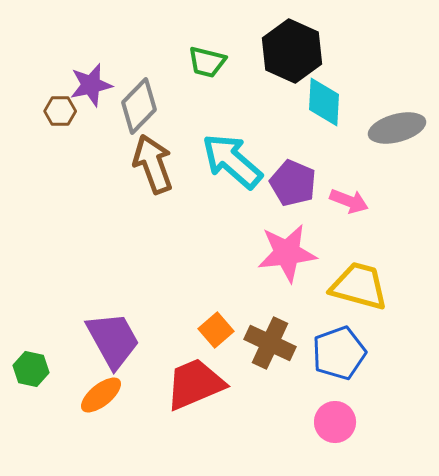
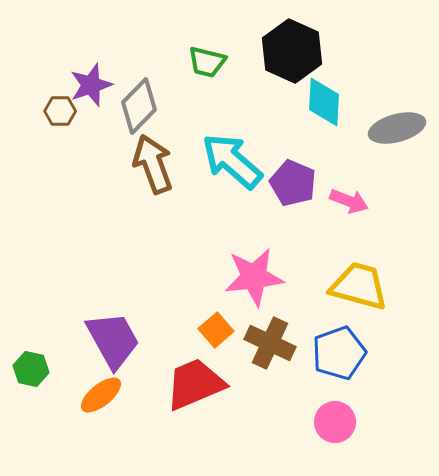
purple star: rotated 6 degrees counterclockwise
pink star: moved 33 px left, 24 px down
